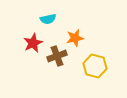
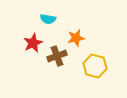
cyan semicircle: rotated 21 degrees clockwise
orange star: moved 1 px right
